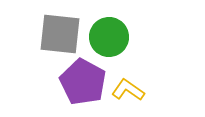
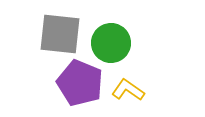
green circle: moved 2 px right, 6 px down
purple pentagon: moved 3 px left, 1 px down; rotated 6 degrees counterclockwise
